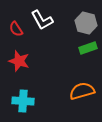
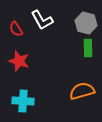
green rectangle: rotated 72 degrees counterclockwise
